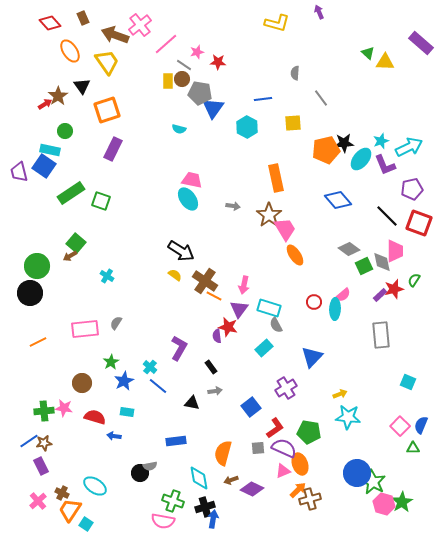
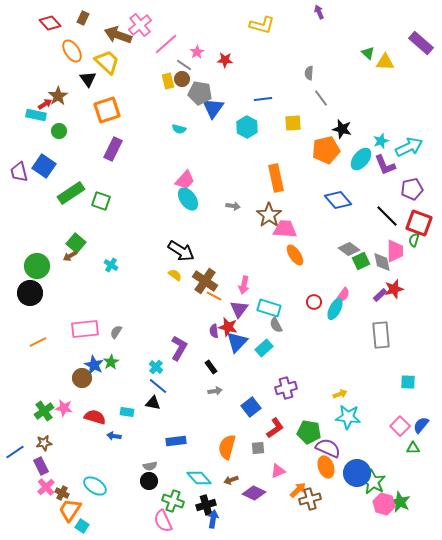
brown rectangle at (83, 18): rotated 48 degrees clockwise
yellow L-shape at (277, 23): moved 15 px left, 2 px down
brown arrow at (115, 35): moved 3 px right
orange ellipse at (70, 51): moved 2 px right
pink star at (197, 52): rotated 16 degrees counterclockwise
yellow trapezoid at (107, 62): rotated 12 degrees counterclockwise
red star at (218, 62): moved 7 px right, 2 px up
gray semicircle at (295, 73): moved 14 px right
yellow rectangle at (168, 81): rotated 14 degrees counterclockwise
black triangle at (82, 86): moved 6 px right, 7 px up
green circle at (65, 131): moved 6 px left
black star at (344, 143): moved 2 px left, 14 px up; rotated 18 degrees clockwise
cyan rectangle at (50, 150): moved 14 px left, 35 px up
pink trapezoid at (192, 180): moved 7 px left; rotated 120 degrees clockwise
pink trapezoid at (285, 229): rotated 55 degrees counterclockwise
green square at (364, 266): moved 3 px left, 5 px up
cyan cross at (107, 276): moved 4 px right, 11 px up
green semicircle at (414, 280): moved 40 px up; rotated 16 degrees counterclockwise
pink semicircle at (343, 295): rotated 14 degrees counterclockwise
cyan ellipse at (335, 309): rotated 25 degrees clockwise
gray semicircle at (116, 323): moved 9 px down
purple semicircle at (217, 336): moved 3 px left, 5 px up
blue triangle at (312, 357): moved 75 px left, 15 px up
cyan cross at (150, 367): moved 6 px right
blue star at (124, 381): moved 30 px left, 16 px up; rotated 18 degrees counterclockwise
cyan square at (408, 382): rotated 21 degrees counterclockwise
brown circle at (82, 383): moved 5 px up
purple cross at (286, 388): rotated 15 degrees clockwise
black triangle at (192, 403): moved 39 px left
green cross at (44, 411): rotated 30 degrees counterclockwise
blue semicircle at (421, 425): rotated 18 degrees clockwise
blue line at (29, 441): moved 14 px left, 11 px down
purple semicircle at (284, 448): moved 44 px right
orange semicircle at (223, 453): moved 4 px right, 6 px up
orange ellipse at (300, 464): moved 26 px right, 3 px down
pink triangle at (283, 471): moved 5 px left
black circle at (140, 473): moved 9 px right, 8 px down
cyan diamond at (199, 478): rotated 30 degrees counterclockwise
purple diamond at (252, 489): moved 2 px right, 4 px down
pink cross at (38, 501): moved 8 px right, 14 px up
green star at (402, 502): moved 2 px left; rotated 15 degrees counterclockwise
black cross at (205, 507): moved 1 px right, 2 px up
pink semicircle at (163, 521): rotated 55 degrees clockwise
cyan square at (86, 524): moved 4 px left, 2 px down
